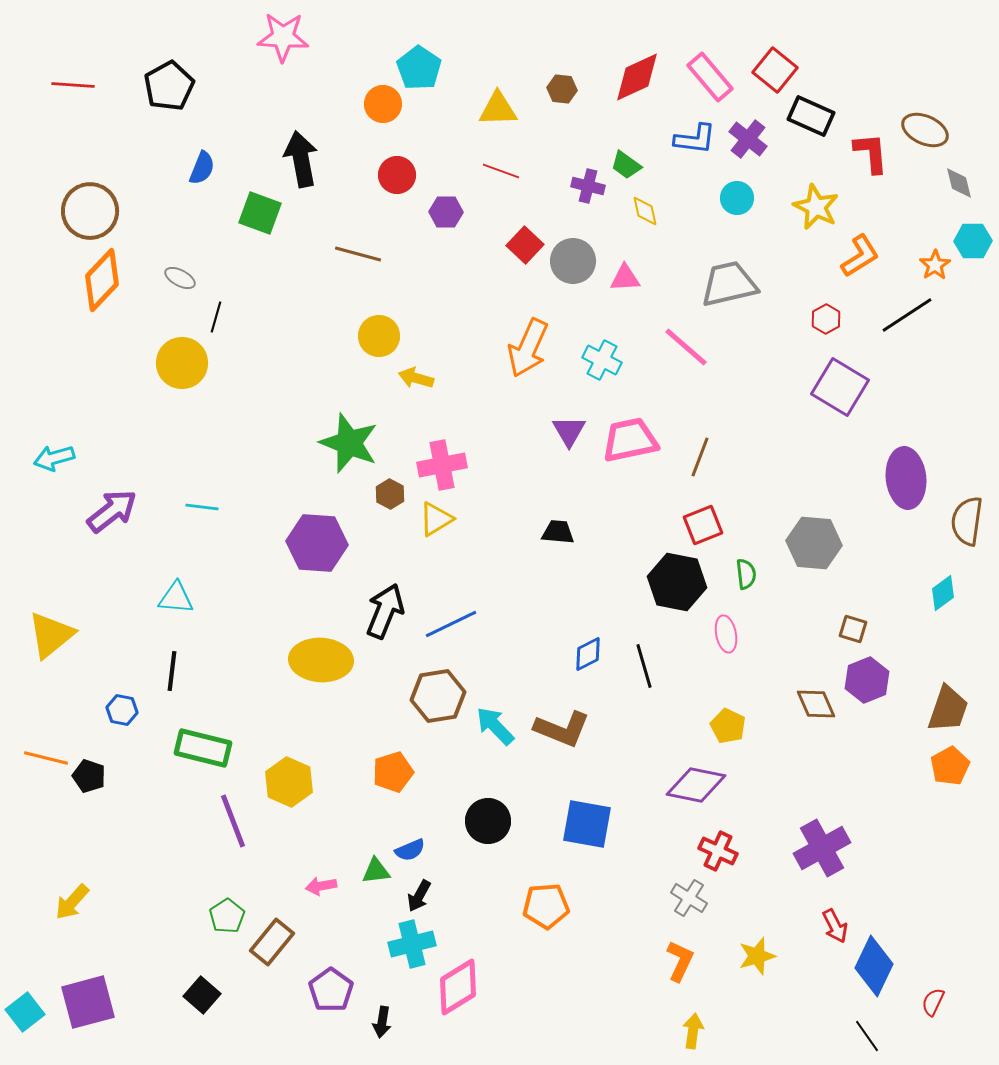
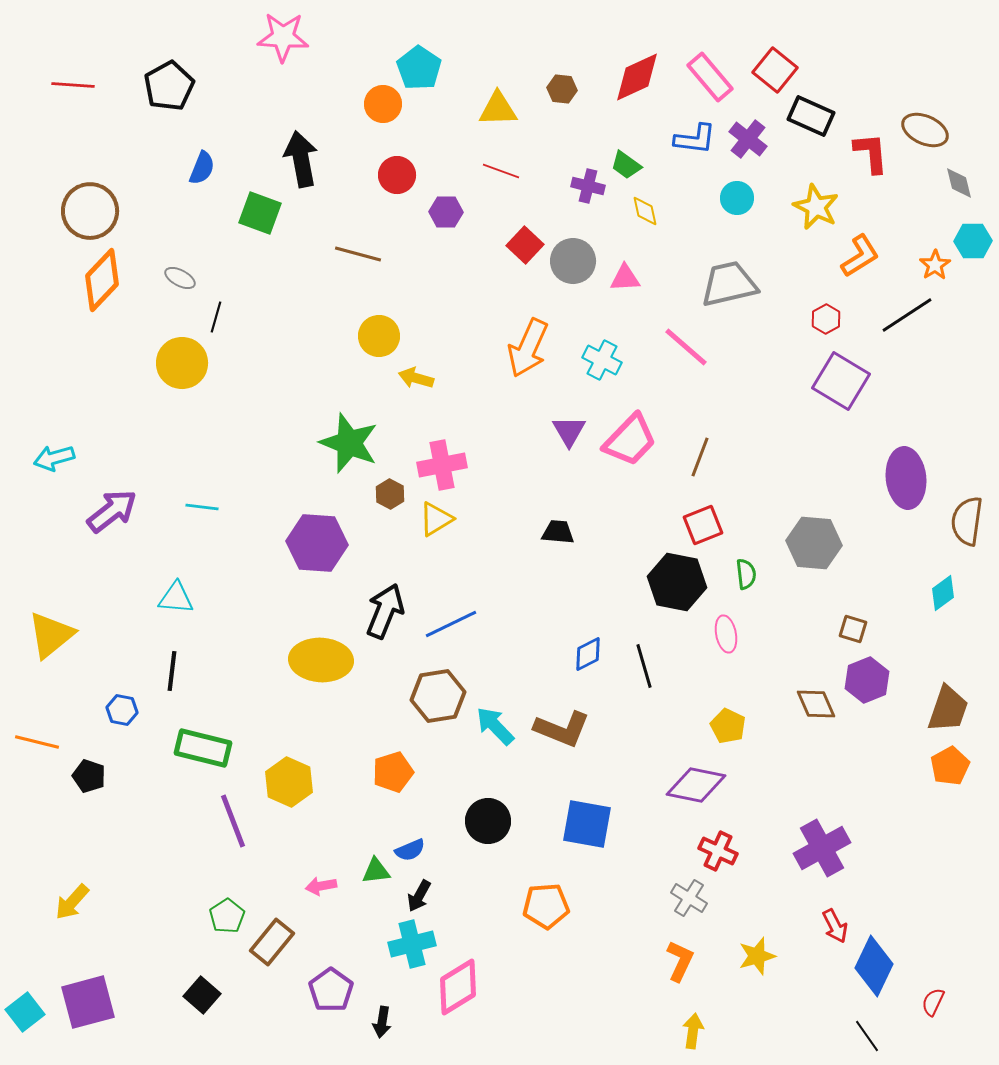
purple square at (840, 387): moved 1 px right, 6 px up
pink trapezoid at (630, 440): rotated 146 degrees clockwise
orange line at (46, 758): moved 9 px left, 16 px up
